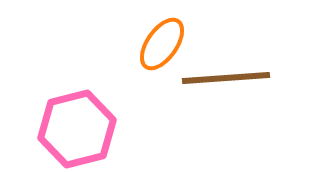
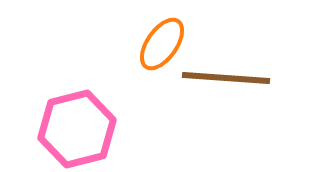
brown line: rotated 8 degrees clockwise
